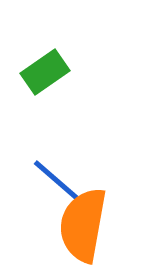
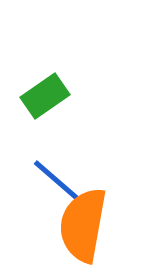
green rectangle: moved 24 px down
